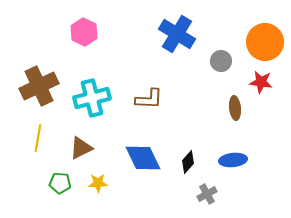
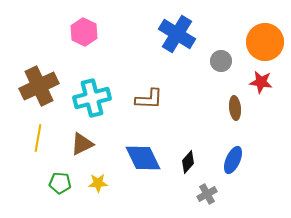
brown triangle: moved 1 px right, 4 px up
blue ellipse: rotated 60 degrees counterclockwise
